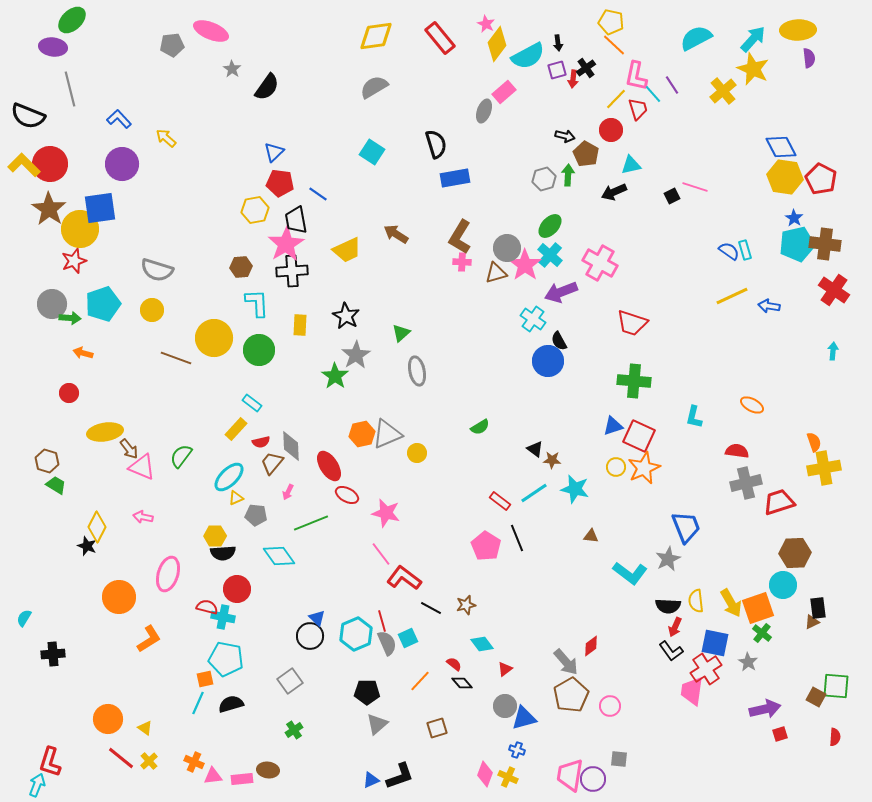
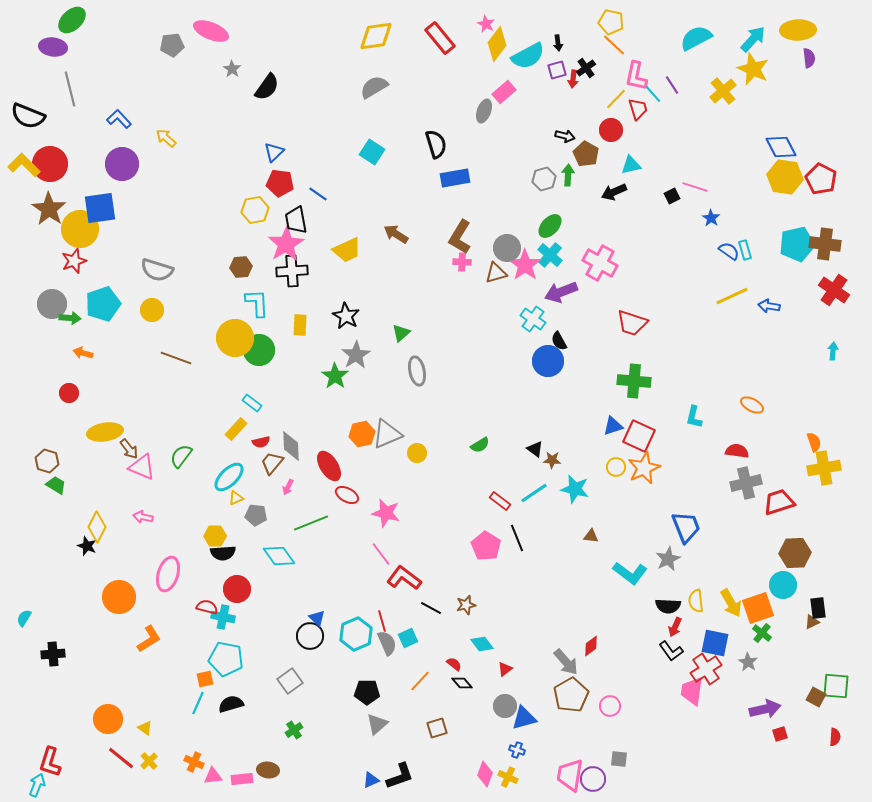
blue star at (794, 218): moved 83 px left
yellow circle at (214, 338): moved 21 px right
green semicircle at (480, 427): moved 18 px down
pink arrow at (288, 492): moved 5 px up
